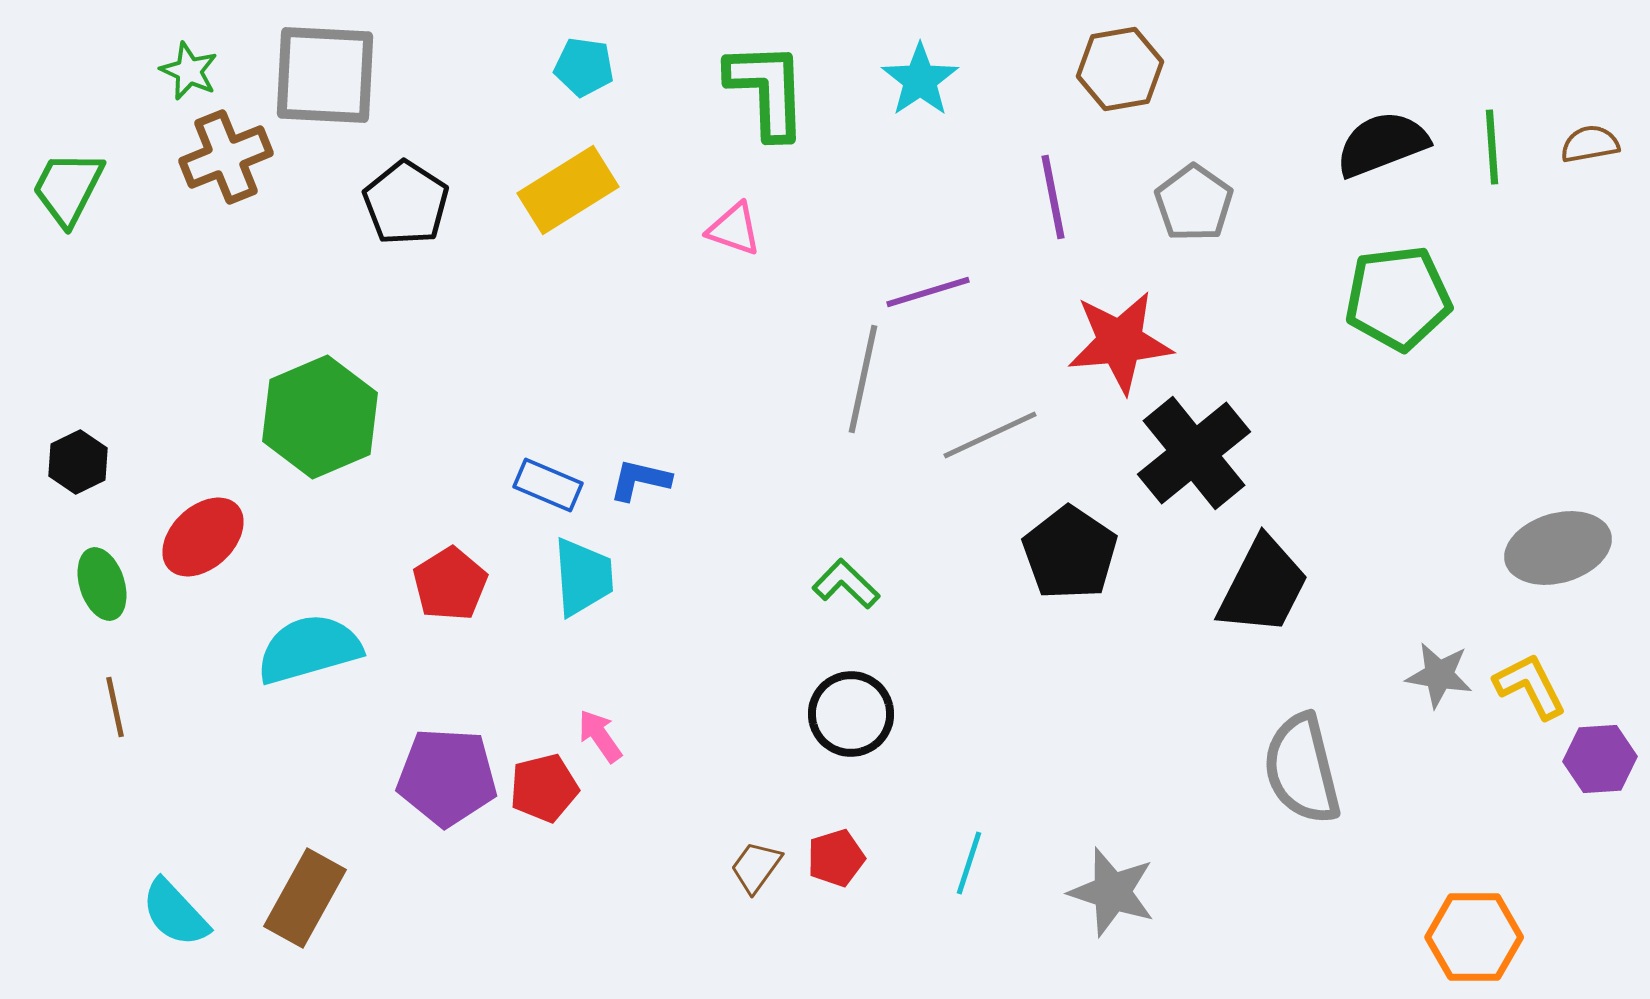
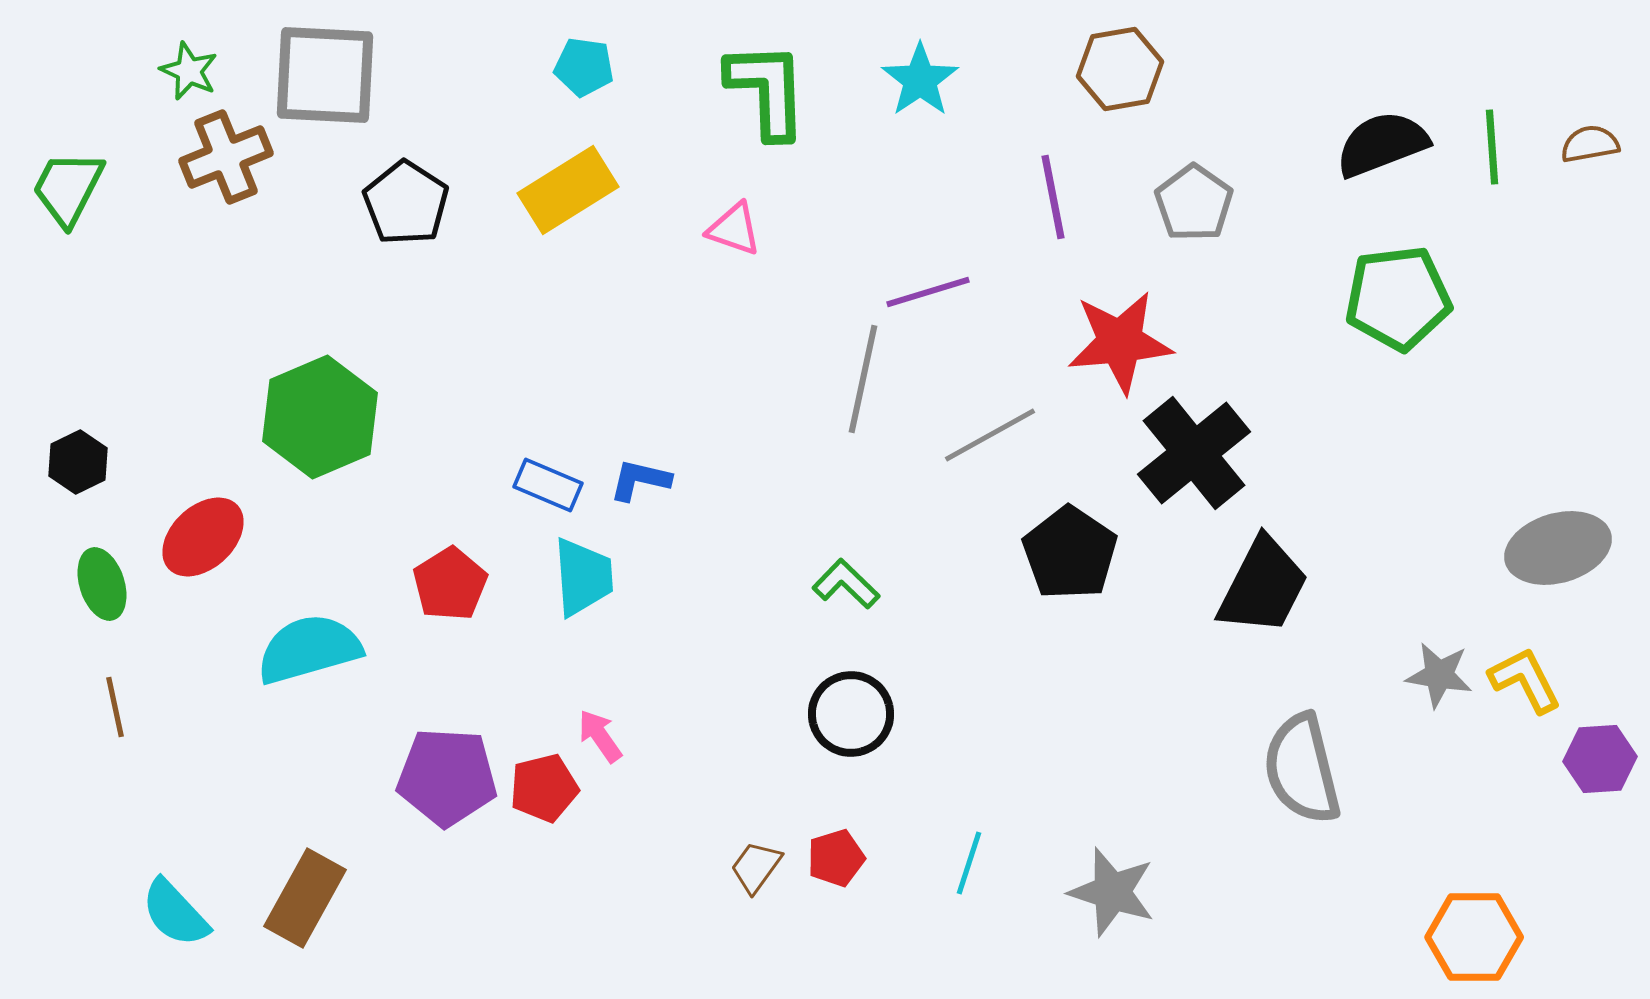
gray line at (990, 435): rotated 4 degrees counterclockwise
yellow L-shape at (1530, 686): moved 5 px left, 6 px up
